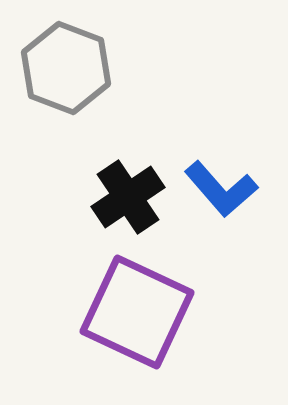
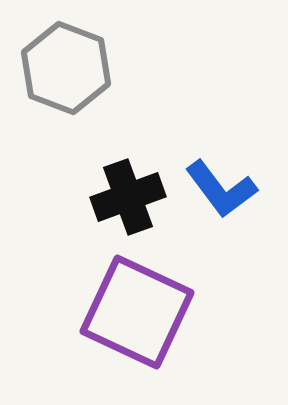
blue L-shape: rotated 4 degrees clockwise
black cross: rotated 14 degrees clockwise
